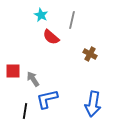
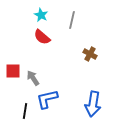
red semicircle: moved 9 px left
gray arrow: moved 1 px up
